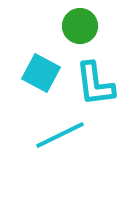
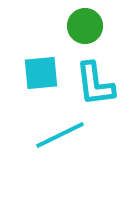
green circle: moved 5 px right
cyan square: rotated 33 degrees counterclockwise
